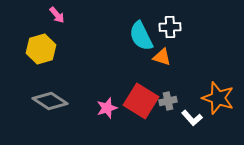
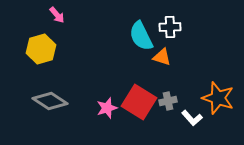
red square: moved 2 px left, 1 px down
